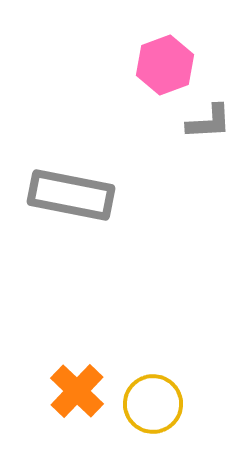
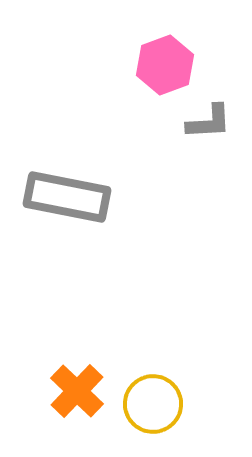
gray rectangle: moved 4 px left, 2 px down
